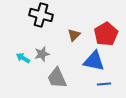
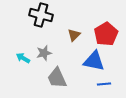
gray star: moved 2 px right, 1 px up
